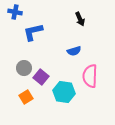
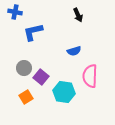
black arrow: moved 2 px left, 4 px up
